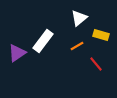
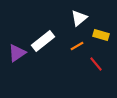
white rectangle: rotated 15 degrees clockwise
